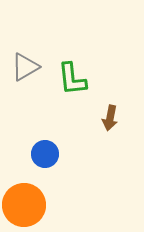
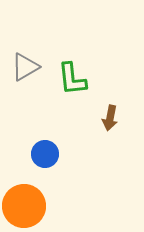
orange circle: moved 1 px down
